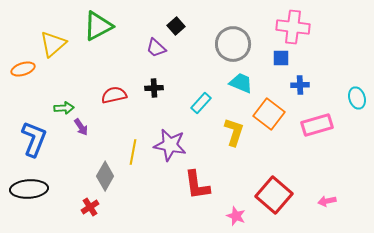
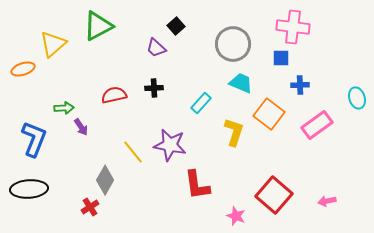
pink rectangle: rotated 20 degrees counterclockwise
yellow line: rotated 50 degrees counterclockwise
gray diamond: moved 4 px down
